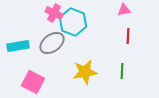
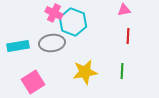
gray ellipse: rotated 30 degrees clockwise
pink square: rotated 30 degrees clockwise
